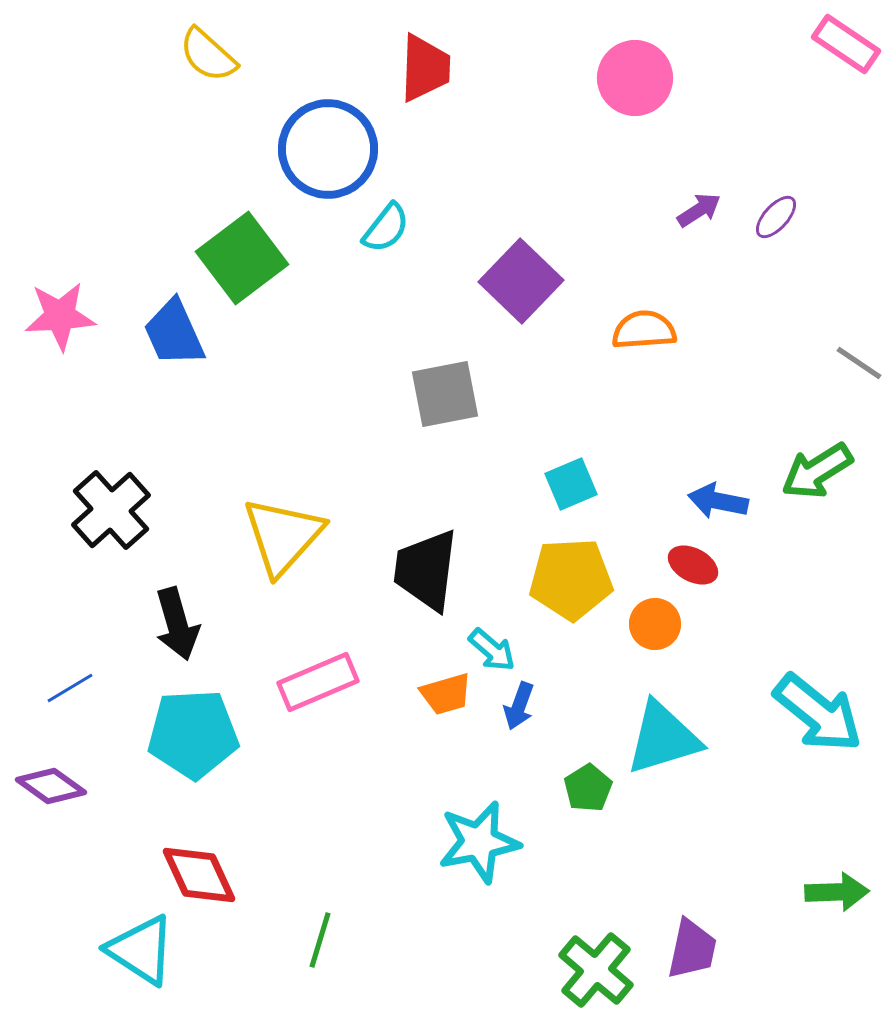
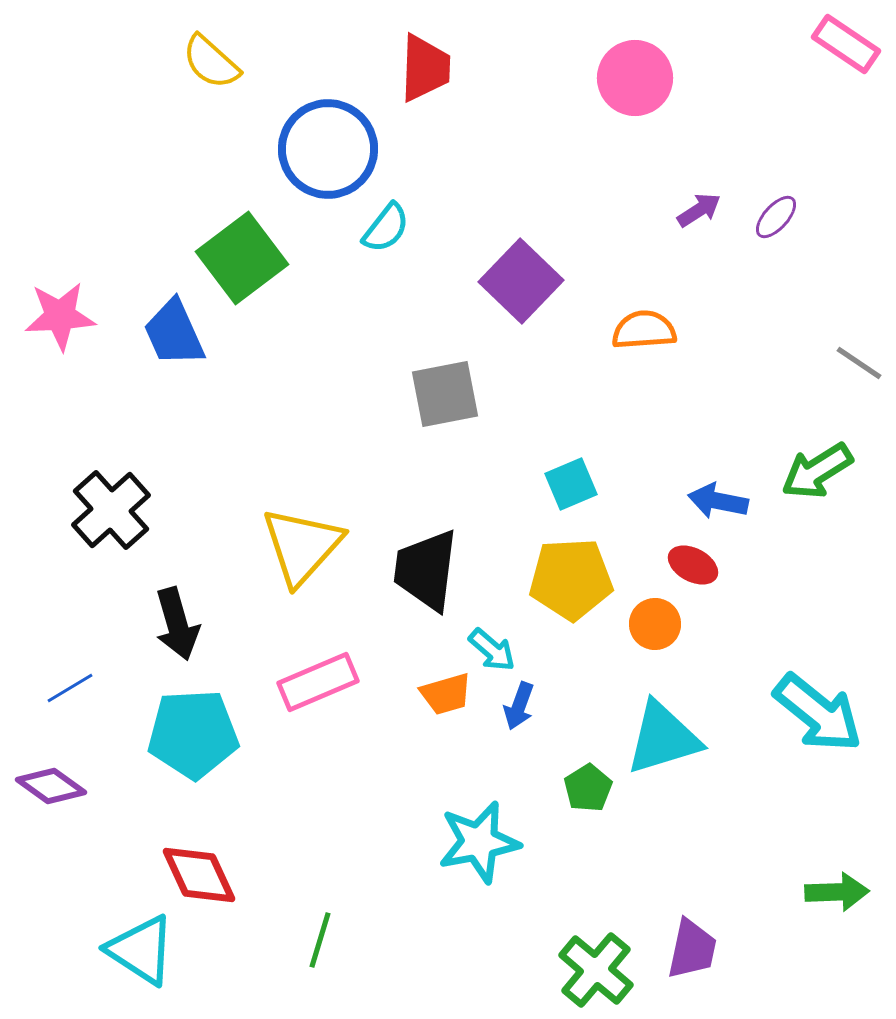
yellow semicircle at (208, 55): moved 3 px right, 7 px down
yellow triangle at (283, 536): moved 19 px right, 10 px down
